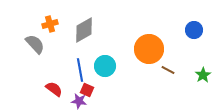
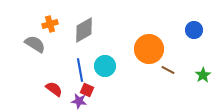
gray semicircle: rotated 15 degrees counterclockwise
